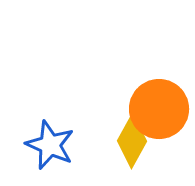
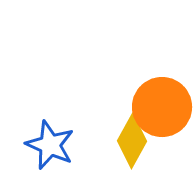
orange circle: moved 3 px right, 2 px up
